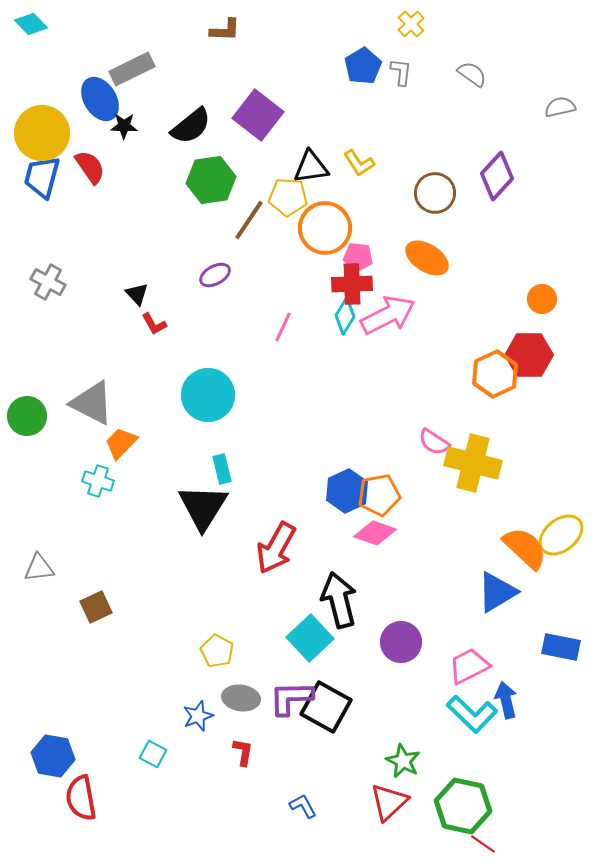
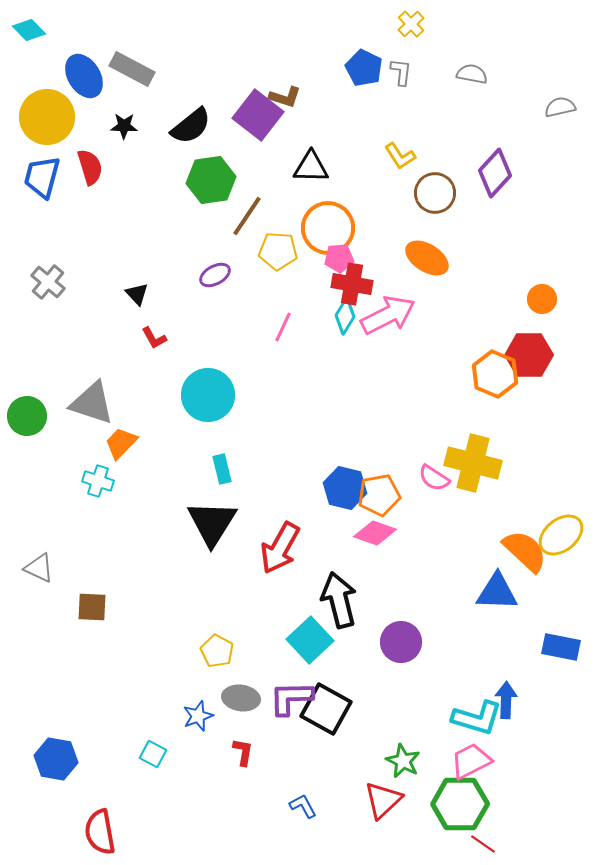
cyan diamond at (31, 24): moved 2 px left, 6 px down
brown L-shape at (225, 30): moved 60 px right, 67 px down; rotated 16 degrees clockwise
blue pentagon at (363, 66): moved 1 px right, 2 px down; rotated 15 degrees counterclockwise
gray rectangle at (132, 69): rotated 54 degrees clockwise
gray semicircle at (472, 74): rotated 24 degrees counterclockwise
blue ellipse at (100, 99): moved 16 px left, 23 px up
yellow circle at (42, 133): moved 5 px right, 16 px up
yellow L-shape at (359, 163): moved 41 px right, 7 px up
red semicircle at (90, 167): rotated 18 degrees clockwise
black triangle at (311, 167): rotated 9 degrees clockwise
purple diamond at (497, 176): moved 2 px left, 3 px up
yellow pentagon at (288, 197): moved 10 px left, 54 px down
brown line at (249, 220): moved 2 px left, 4 px up
orange circle at (325, 228): moved 3 px right
pink pentagon at (358, 257): moved 19 px left, 1 px down; rotated 12 degrees counterclockwise
gray cross at (48, 282): rotated 12 degrees clockwise
red cross at (352, 284): rotated 12 degrees clockwise
red L-shape at (154, 324): moved 14 px down
orange hexagon at (495, 374): rotated 12 degrees counterclockwise
gray triangle at (92, 403): rotated 9 degrees counterclockwise
pink semicircle at (434, 442): moved 36 px down
blue hexagon at (347, 491): moved 2 px left, 3 px up; rotated 21 degrees counterclockwise
black triangle at (203, 507): moved 9 px right, 16 px down
red arrow at (276, 548): moved 4 px right
orange semicircle at (525, 548): moved 3 px down
gray triangle at (39, 568): rotated 32 degrees clockwise
blue triangle at (497, 592): rotated 33 degrees clockwise
brown square at (96, 607): moved 4 px left; rotated 28 degrees clockwise
cyan square at (310, 638): moved 2 px down
pink trapezoid at (469, 666): moved 2 px right, 95 px down
blue arrow at (506, 700): rotated 15 degrees clockwise
black square at (326, 707): moved 2 px down
cyan L-shape at (472, 714): moved 5 px right, 4 px down; rotated 27 degrees counterclockwise
blue hexagon at (53, 756): moved 3 px right, 3 px down
red semicircle at (81, 798): moved 19 px right, 34 px down
red triangle at (389, 802): moved 6 px left, 2 px up
green hexagon at (463, 806): moved 3 px left, 2 px up; rotated 12 degrees counterclockwise
